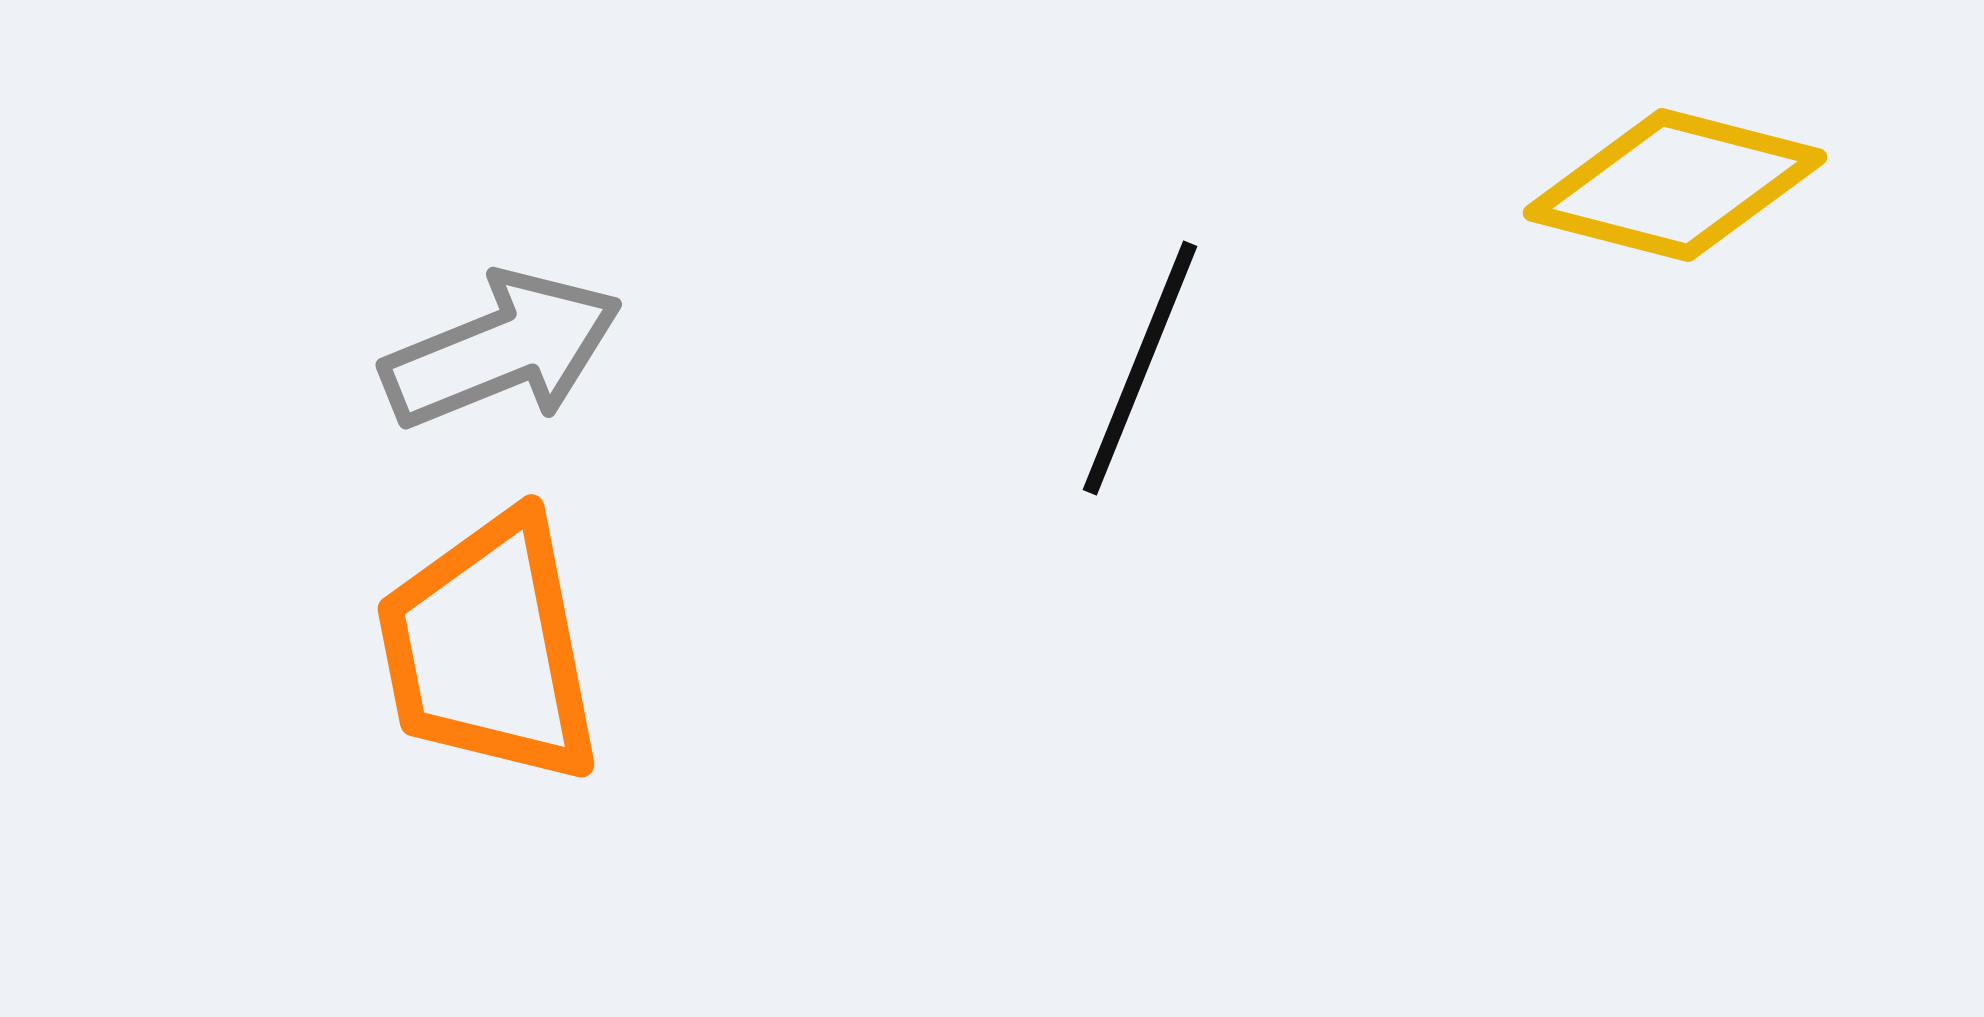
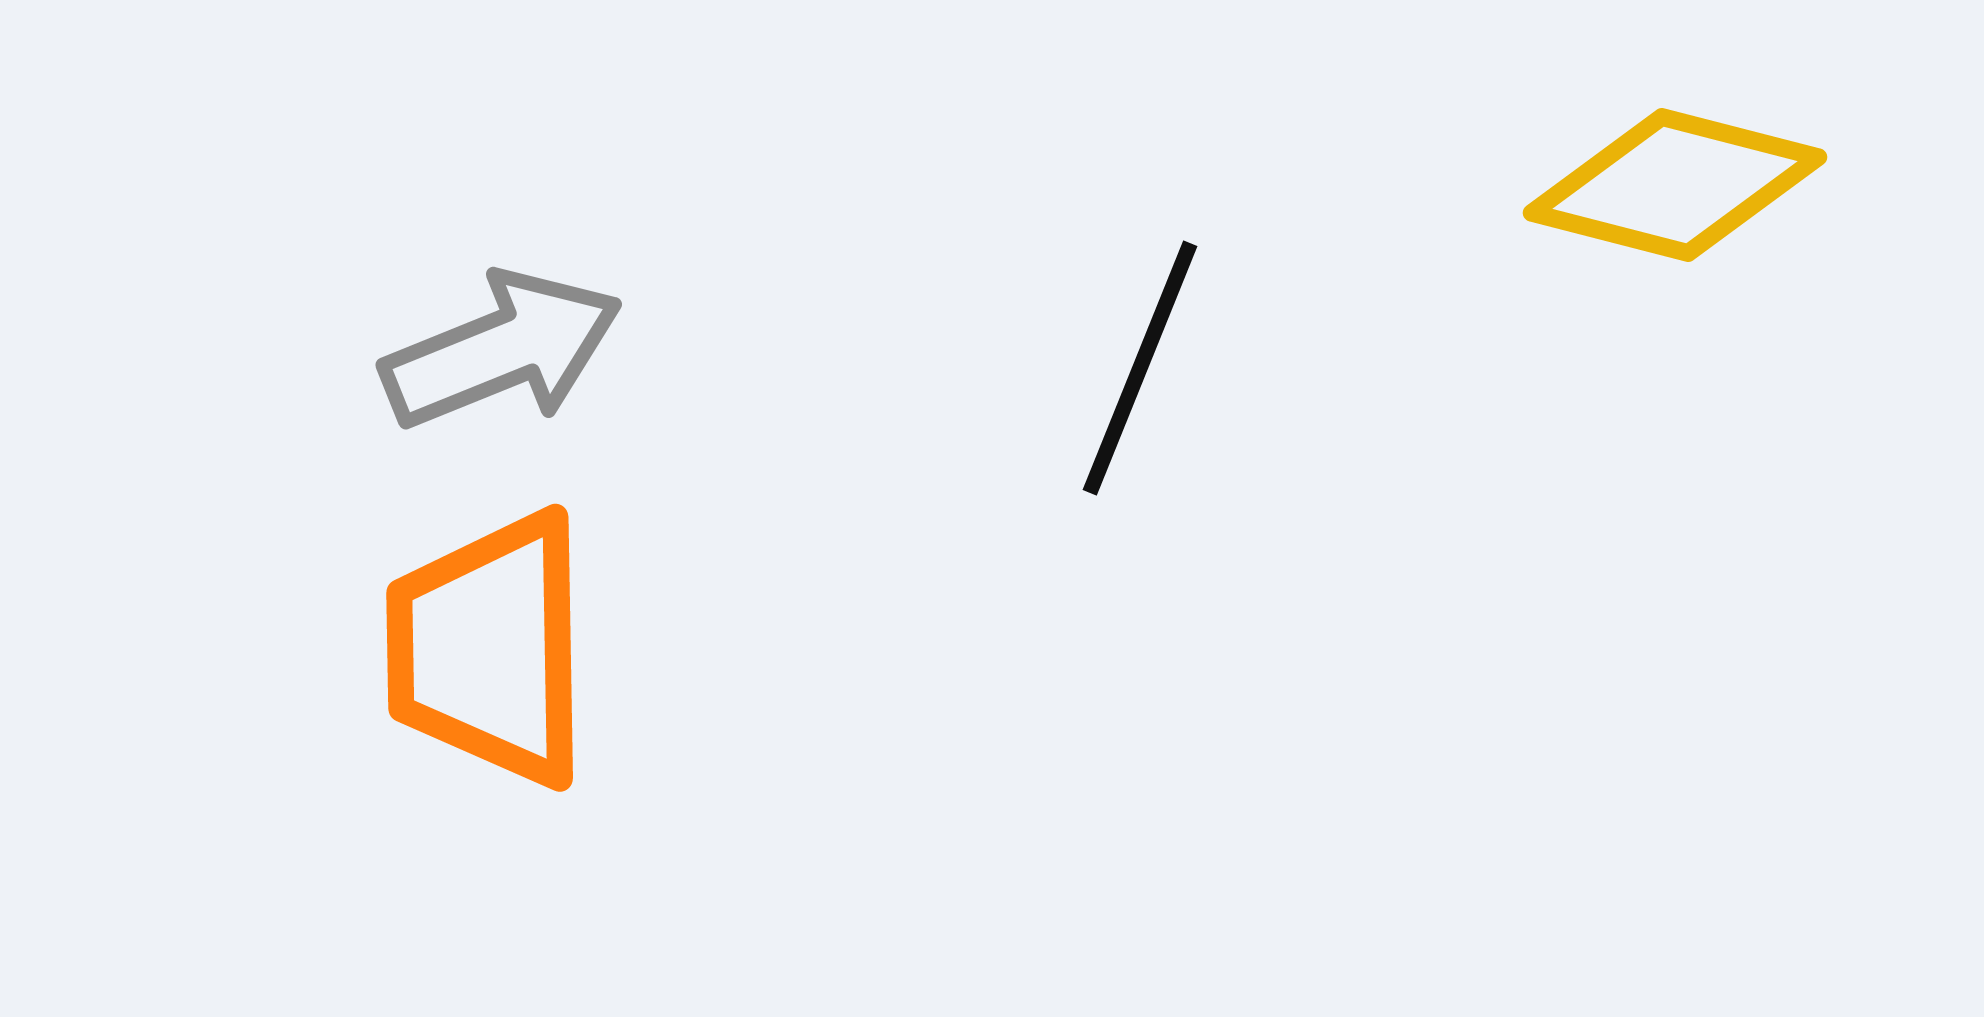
orange trapezoid: rotated 10 degrees clockwise
